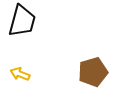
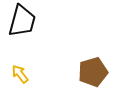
yellow arrow: rotated 30 degrees clockwise
